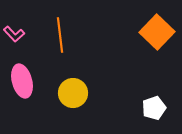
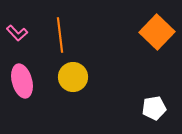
pink L-shape: moved 3 px right, 1 px up
yellow circle: moved 16 px up
white pentagon: rotated 10 degrees clockwise
